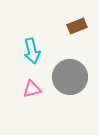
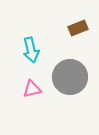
brown rectangle: moved 1 px right, 2 px down
cyan arrow: moved 1 px left, 1 px up
